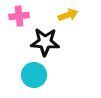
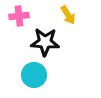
yellow arrow: rotated 78 degrees clockwise
